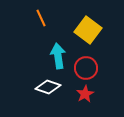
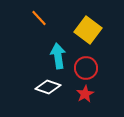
orange line: moved 2 px left; rotated 18 degrees counterclockwise
